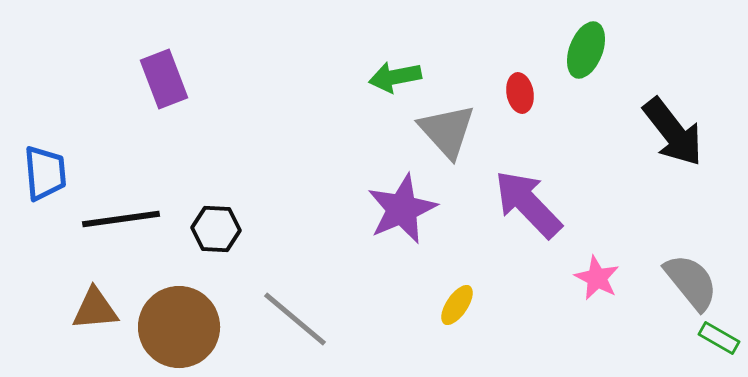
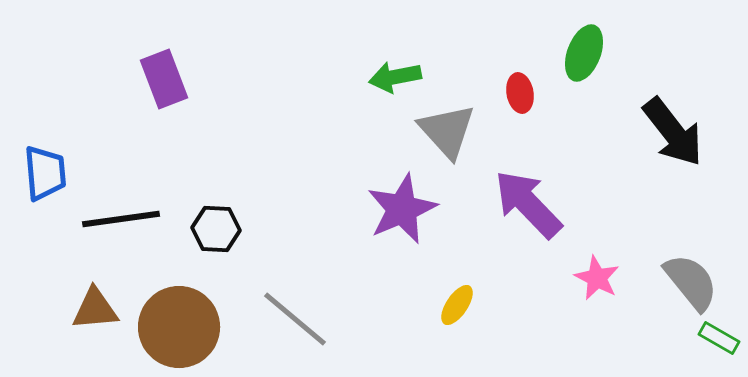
green ellipse: moved 2 px left, 3 px down
